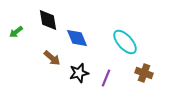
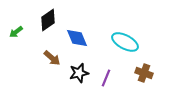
black diamond: rotated 65 degrees clockwise
cyan ellipse: rotated 20 degrees counterclockwise
